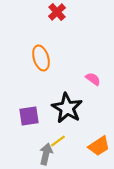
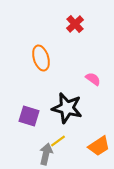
red cross: moved 18 px right, 12 px down
black star: rotated 16 degrees counterclockwise
purple square: rotated 25 degrees clockwise
